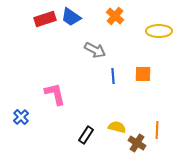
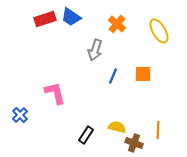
orange cross: moved 2 px right, 8 px down
yellow ellipse: rotated 60 degrees clockwise
gray arrow: rotated 80 degrees clockwise
blue line: rotated 28 degrees clockwise
pink L-shape: moved 1 px up
blue cross: moved 1 px left, 2 px up
orange line: moved 1 px right
brown cross: moved 3 px left; rotated 12 degrees counterclockwise
